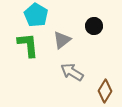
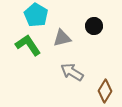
gray triangle: moved 2 px up; rotated 24 degrees clockwise
green L-shape: rotated 28 degrees counterclockwise
